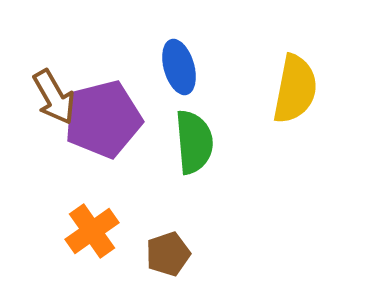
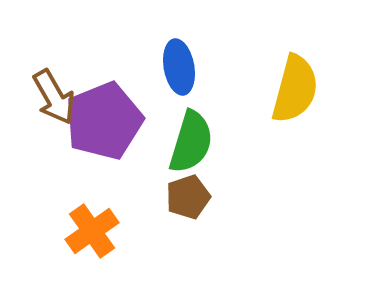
blue ellipse: rotated 6 degrees clockwise
yellow semicircle: rotated 4 degrees clockwise
purple pentagon: moved 1 px right, 2 px down; rotated 8 degrees counterclockwise
green semicircle: moved 3 px left; rotated 22 degrees clockwise
brown pentagon: moved 20 px right, 57 px up
